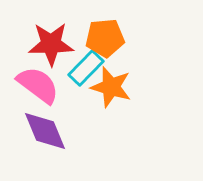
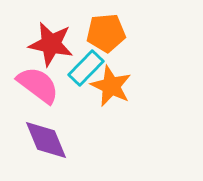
orange pentagon: moved 1 px right, 5 px up
red star: rotated 12 degrees clockwise
orange star: moved 1 px up; rotated 9 degrees clockwise
purple diamond: moved 1 px right, 9 px down
